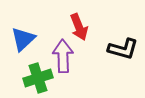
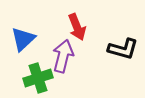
red arrow: moved 2 px left
purple arrow: rotated 16 degrees clockwise
